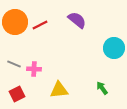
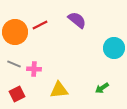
orange circle: moved 10 px down
green arrow: rotated 88 degrees counterclockwise
